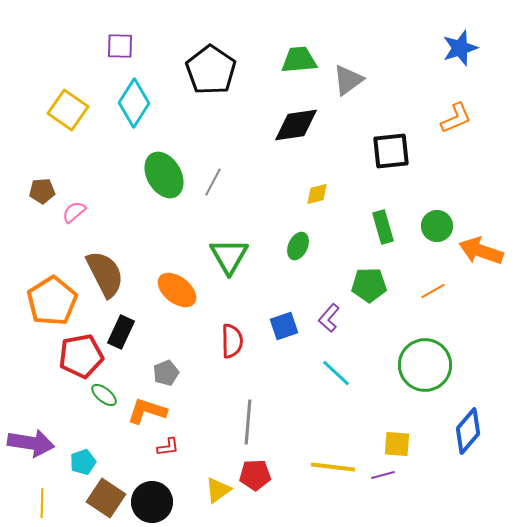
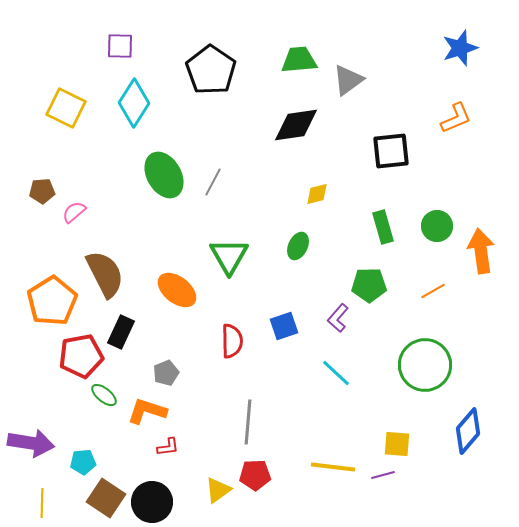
yellow square at (68, 110): moved 2 px left, 2 px up; rotated 9 degrees counterclockwise
orange arrow at (481, 251): rotated 63 degrees clockwise
purple L-shape at (329, 318): moved 9 px right
cyan pentagon at (83, 462): rotated 15 degrees clockwise
